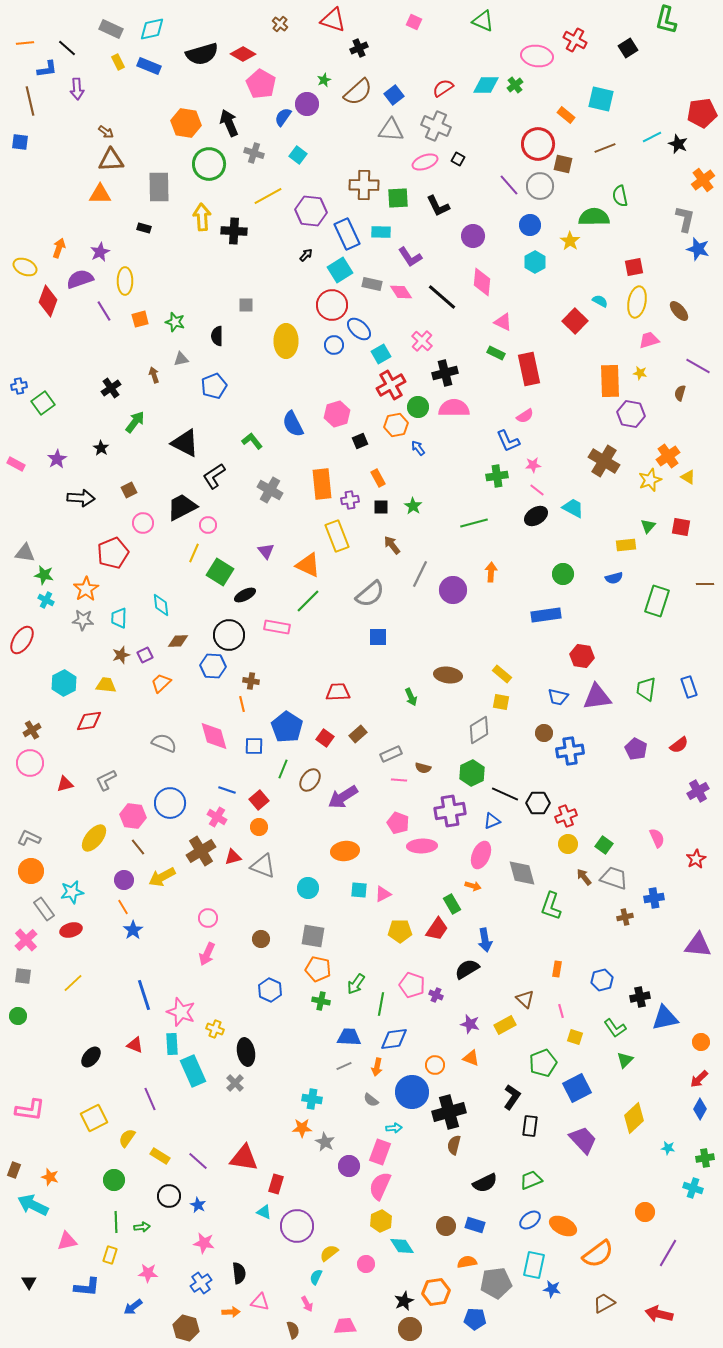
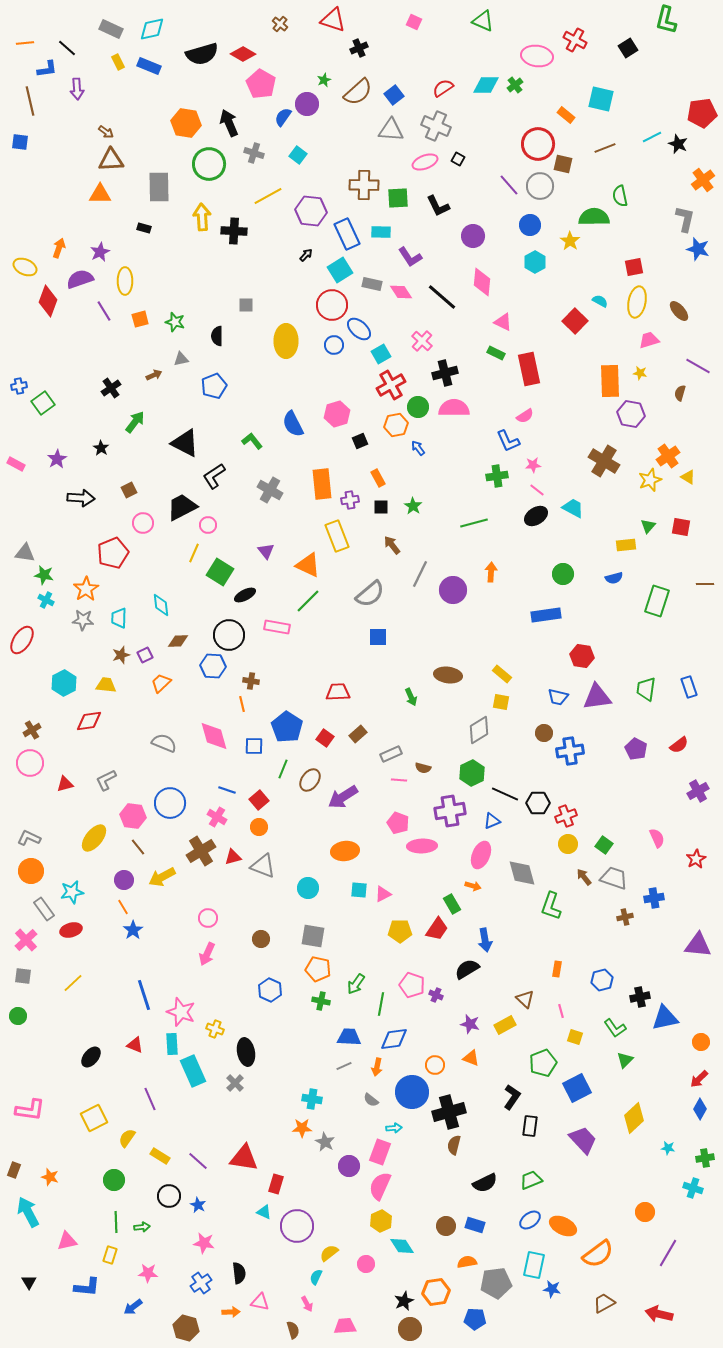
brown arrow at (154, 375): rotated 84 degrees clockwise
cyan arrow at (33, 1205): moved 5 px left, 7 px down; rotated 36 degrees clockwise
